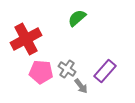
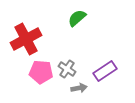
purple rectangle: rotated 15 degrees clockwise
gray arrow: moved 2 px left, 2 px down; rotated 63 degrees counterclockwise
